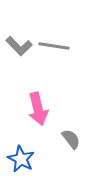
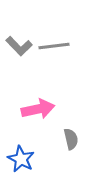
gray line: rotated 16 degrees counterclockwise
pink arrow: rotated 88 degrees counterclockwise
gray semicircle: rotated 25 degrees clockwise
